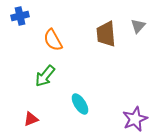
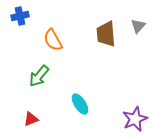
green arrow: moved 6 px left
